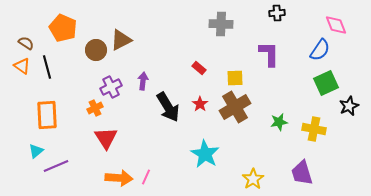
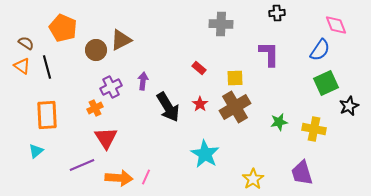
purple line: moved 26 px right, 1 px up
